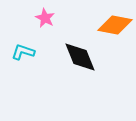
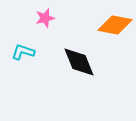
pink star: rotated 30 degrees clockwise
black diamond: moved 1 px left, 5 px down
